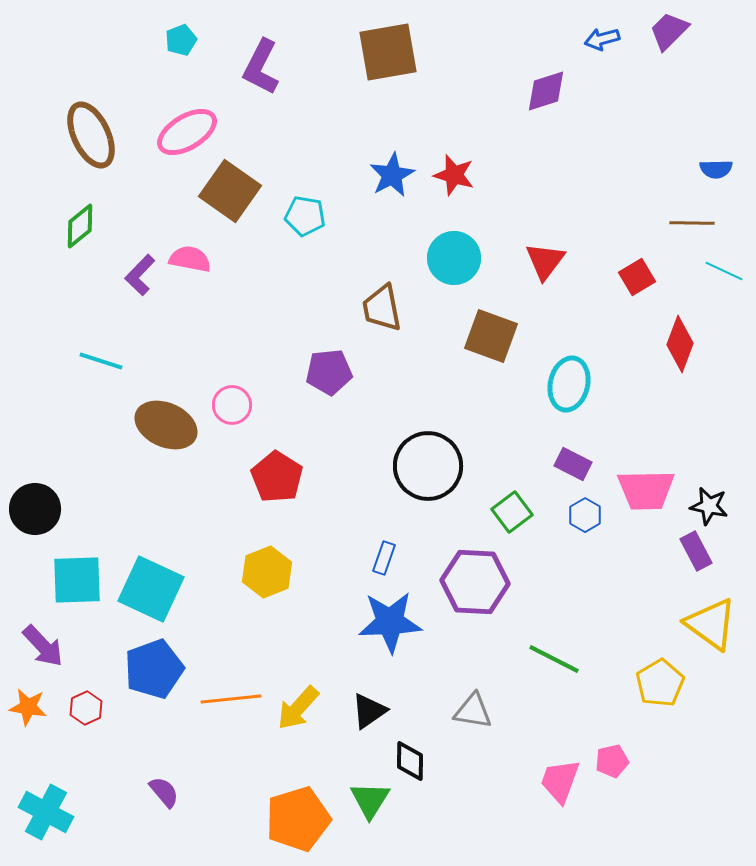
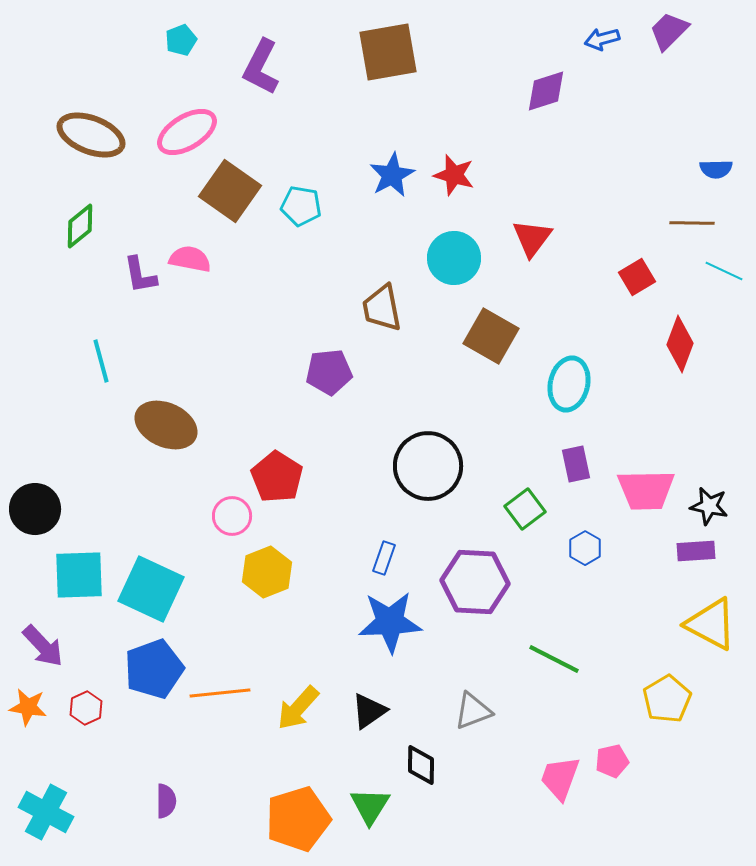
brown ellipse at (91, 135): rotated 44 degrees counterclockwise
cyan pentagon at (305, 216): moved 4 px left, 10 px up
red triangle at (545, 261): moved 13 px left, 23 px up
purple L-shape at (140, 275): rotated 54 degrees counterclockwise
brown square at (491, 336): rotated 10 degrees clockwise
cyan line at (101, 361): rotated 57 degrees clockwise
pink circle at (232, 405): moved 111 px down
purple rectangle at (573, 464): moved 3 px right; rotated 51 degrees clockwise
green square at (512, 512): moved 13 px right, 3 px up
blue hexagon at (585, 515): moved 33 px down
purple rectangle at (696, 551): rotated 66 degrees counterclockwise
cyan square at (77, 580): moved 2 px right, 5 px up
yellow triangle at (711, 624): rotated 8 degrees counterclockwise
yellow pentagon at (660, 683): moved 7 px right, 16 px down
orange line at (231, 699): moved 11 px left, 6 px up
gray triangle at (473, 711): rotated 30 degrees counterclockwise
black diamond at (410, 761): moved 11 px right, 4 px down
pink trapezoid at (560, 781): moved 3 px up
purple semicircle at (164, 792): moved 2 px right, 9 px down; rotated 40 degrees clockwise
green triangle at (370, 800): moved 6 px down
